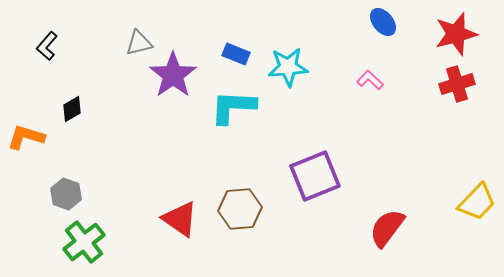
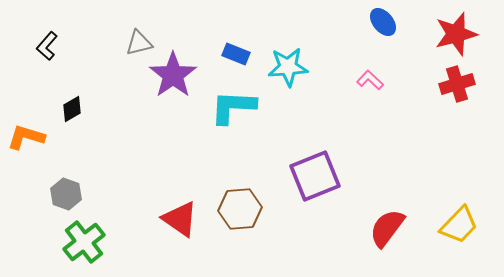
yellow trapezoid: moved 18 px left, 23 px down
